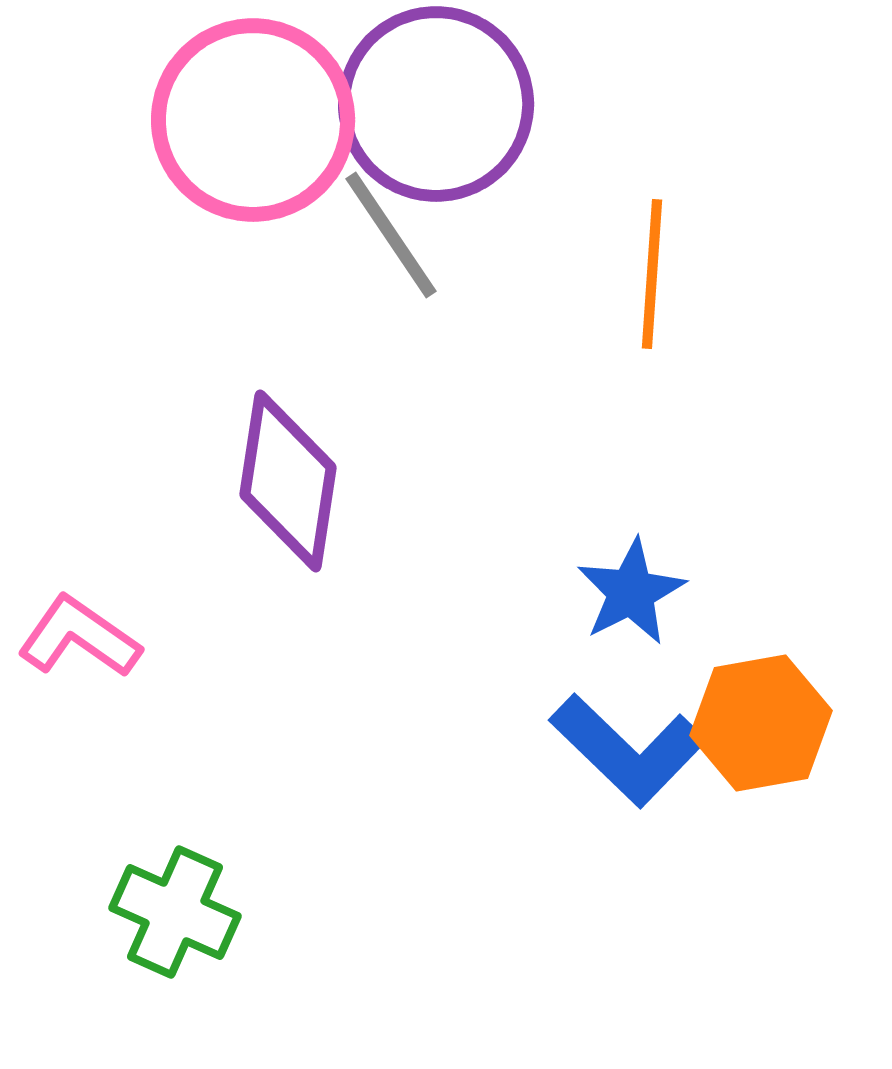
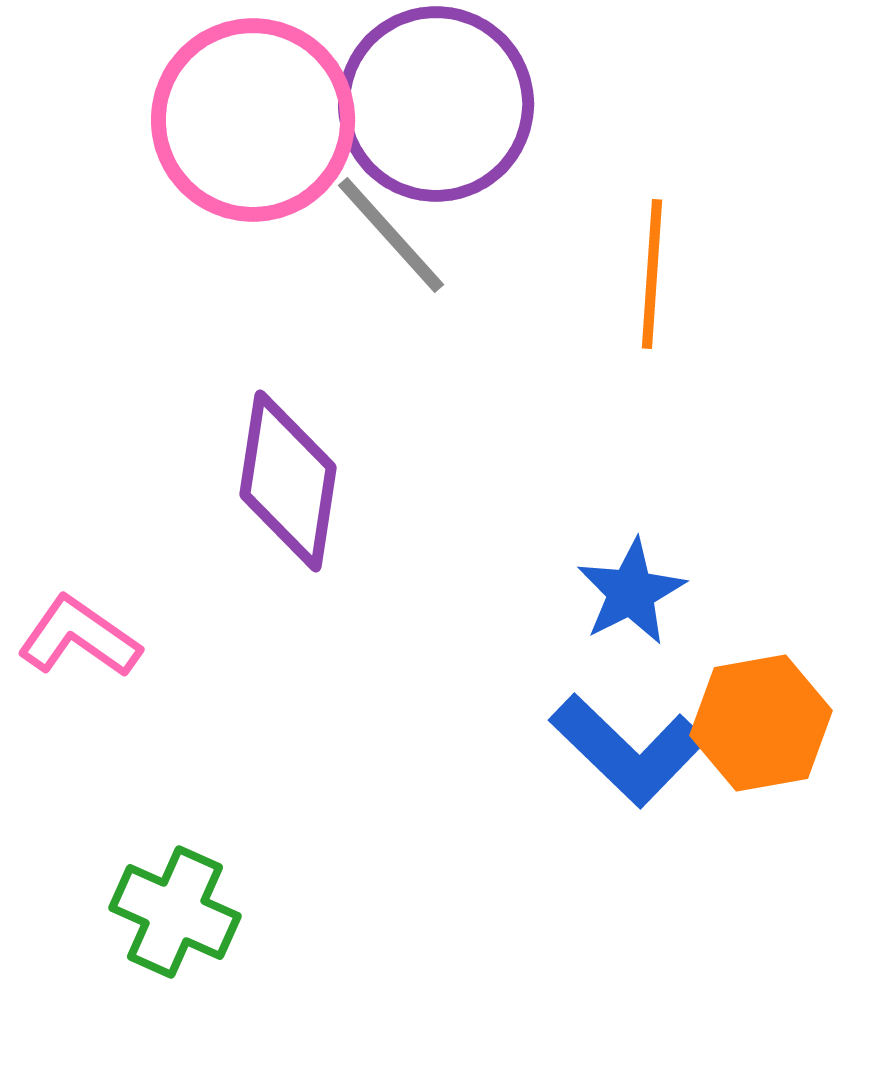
gray line: rotated 8 degrees counterclockwise
